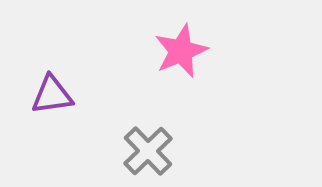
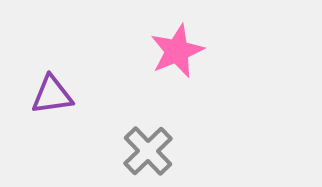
pink star: moved 4 px left
